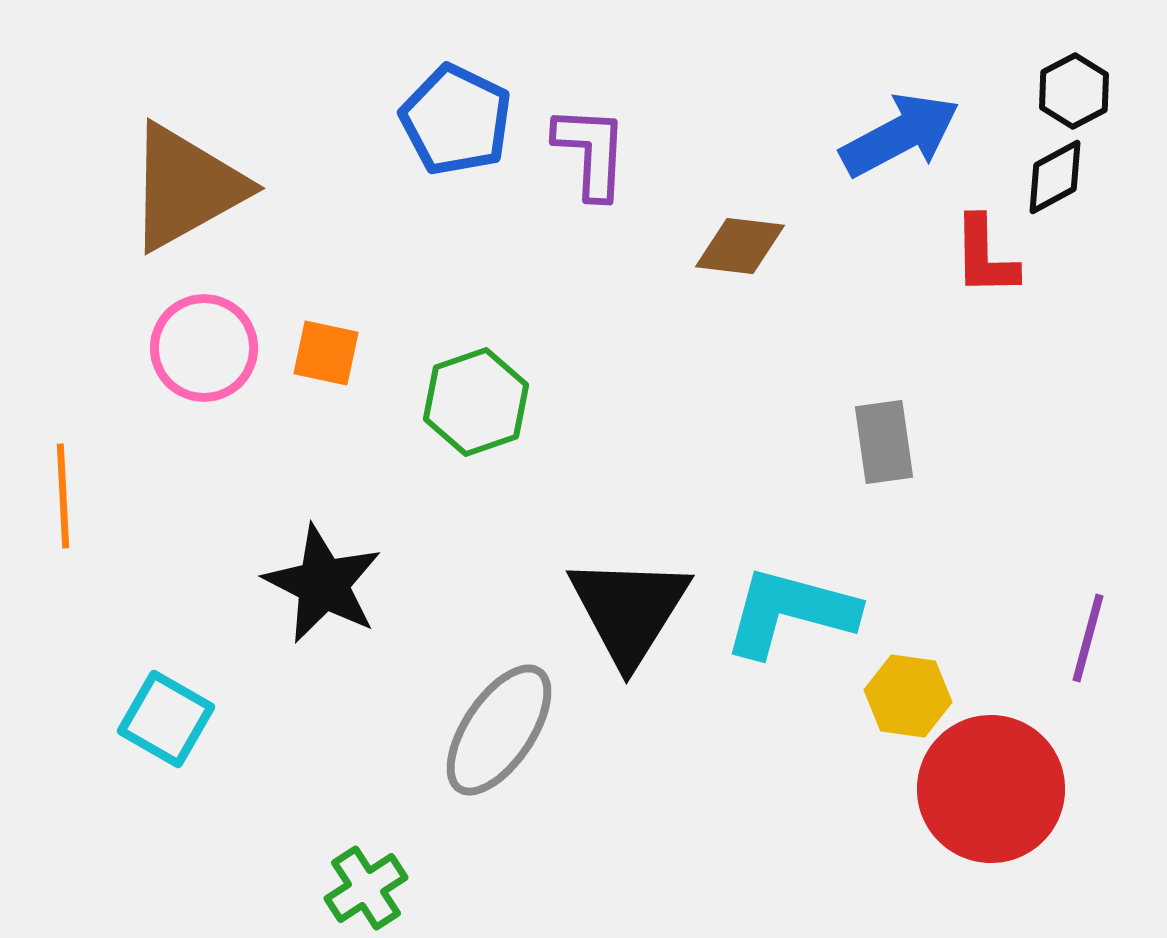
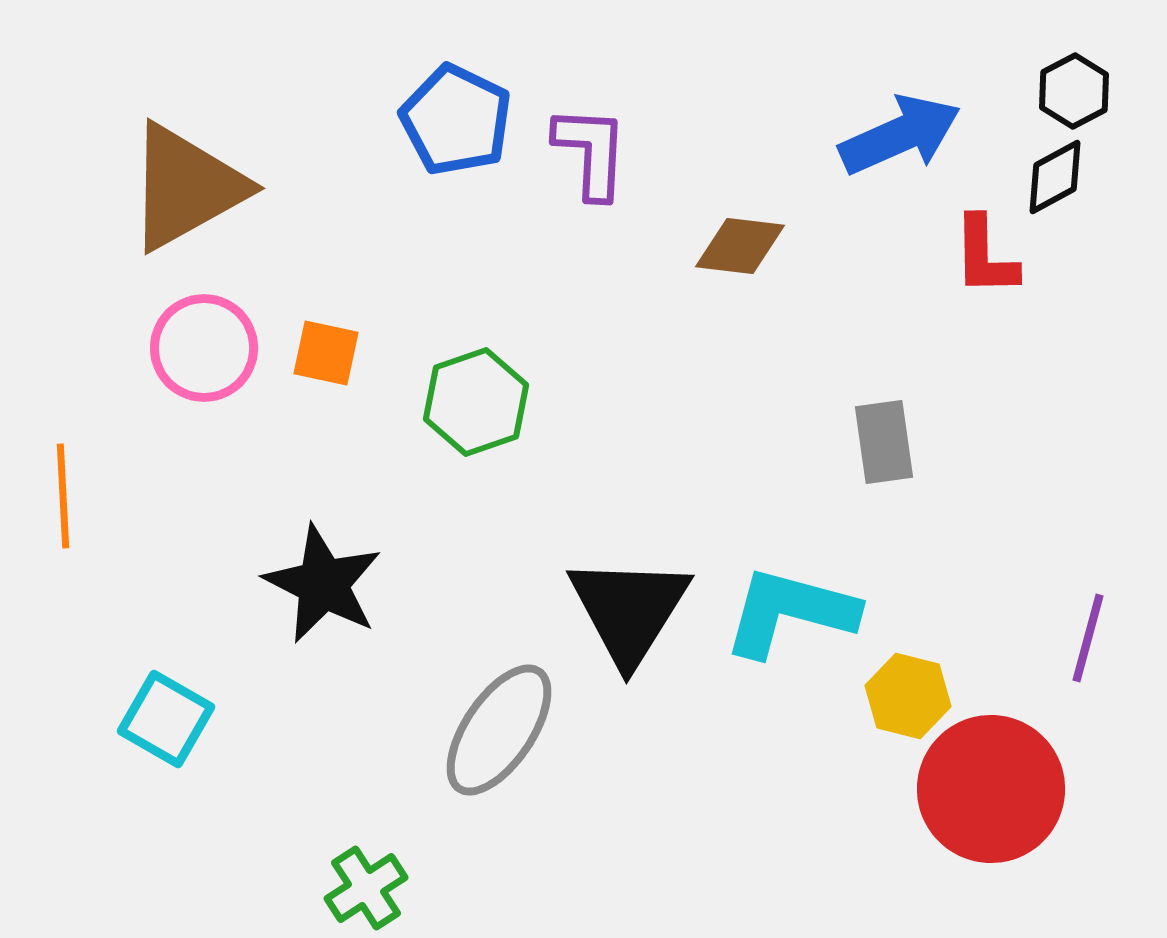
blue arrow: rotated 4 degrees clockwise
yellow hexagon: rotated 6 degrees clockwise
